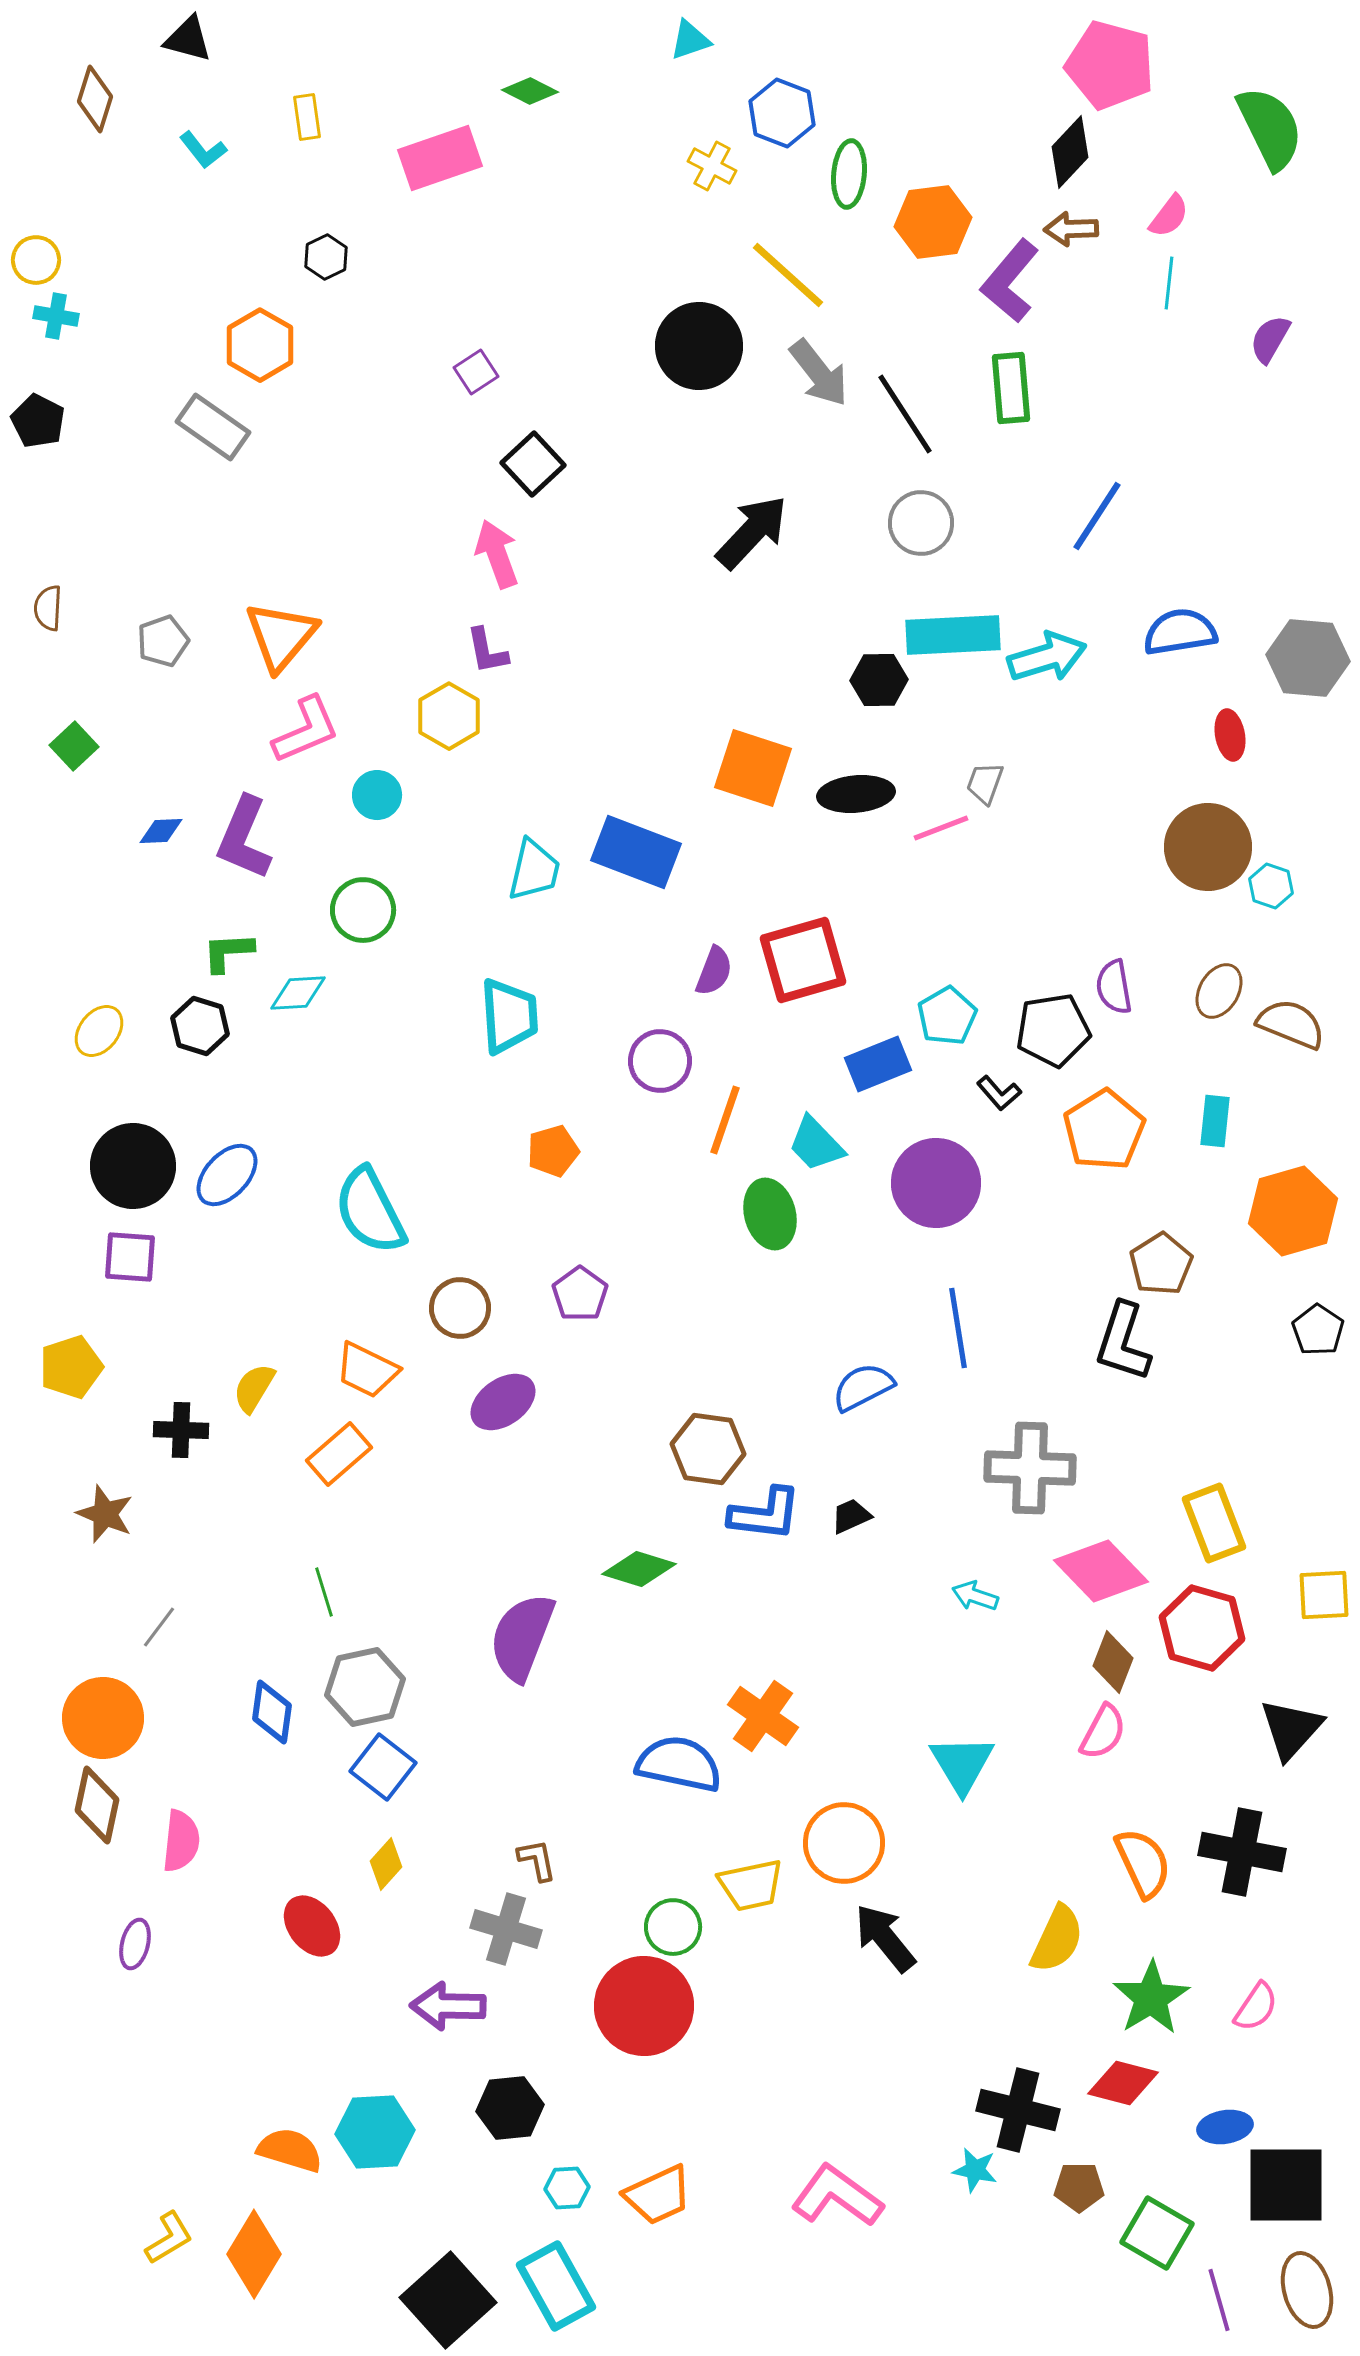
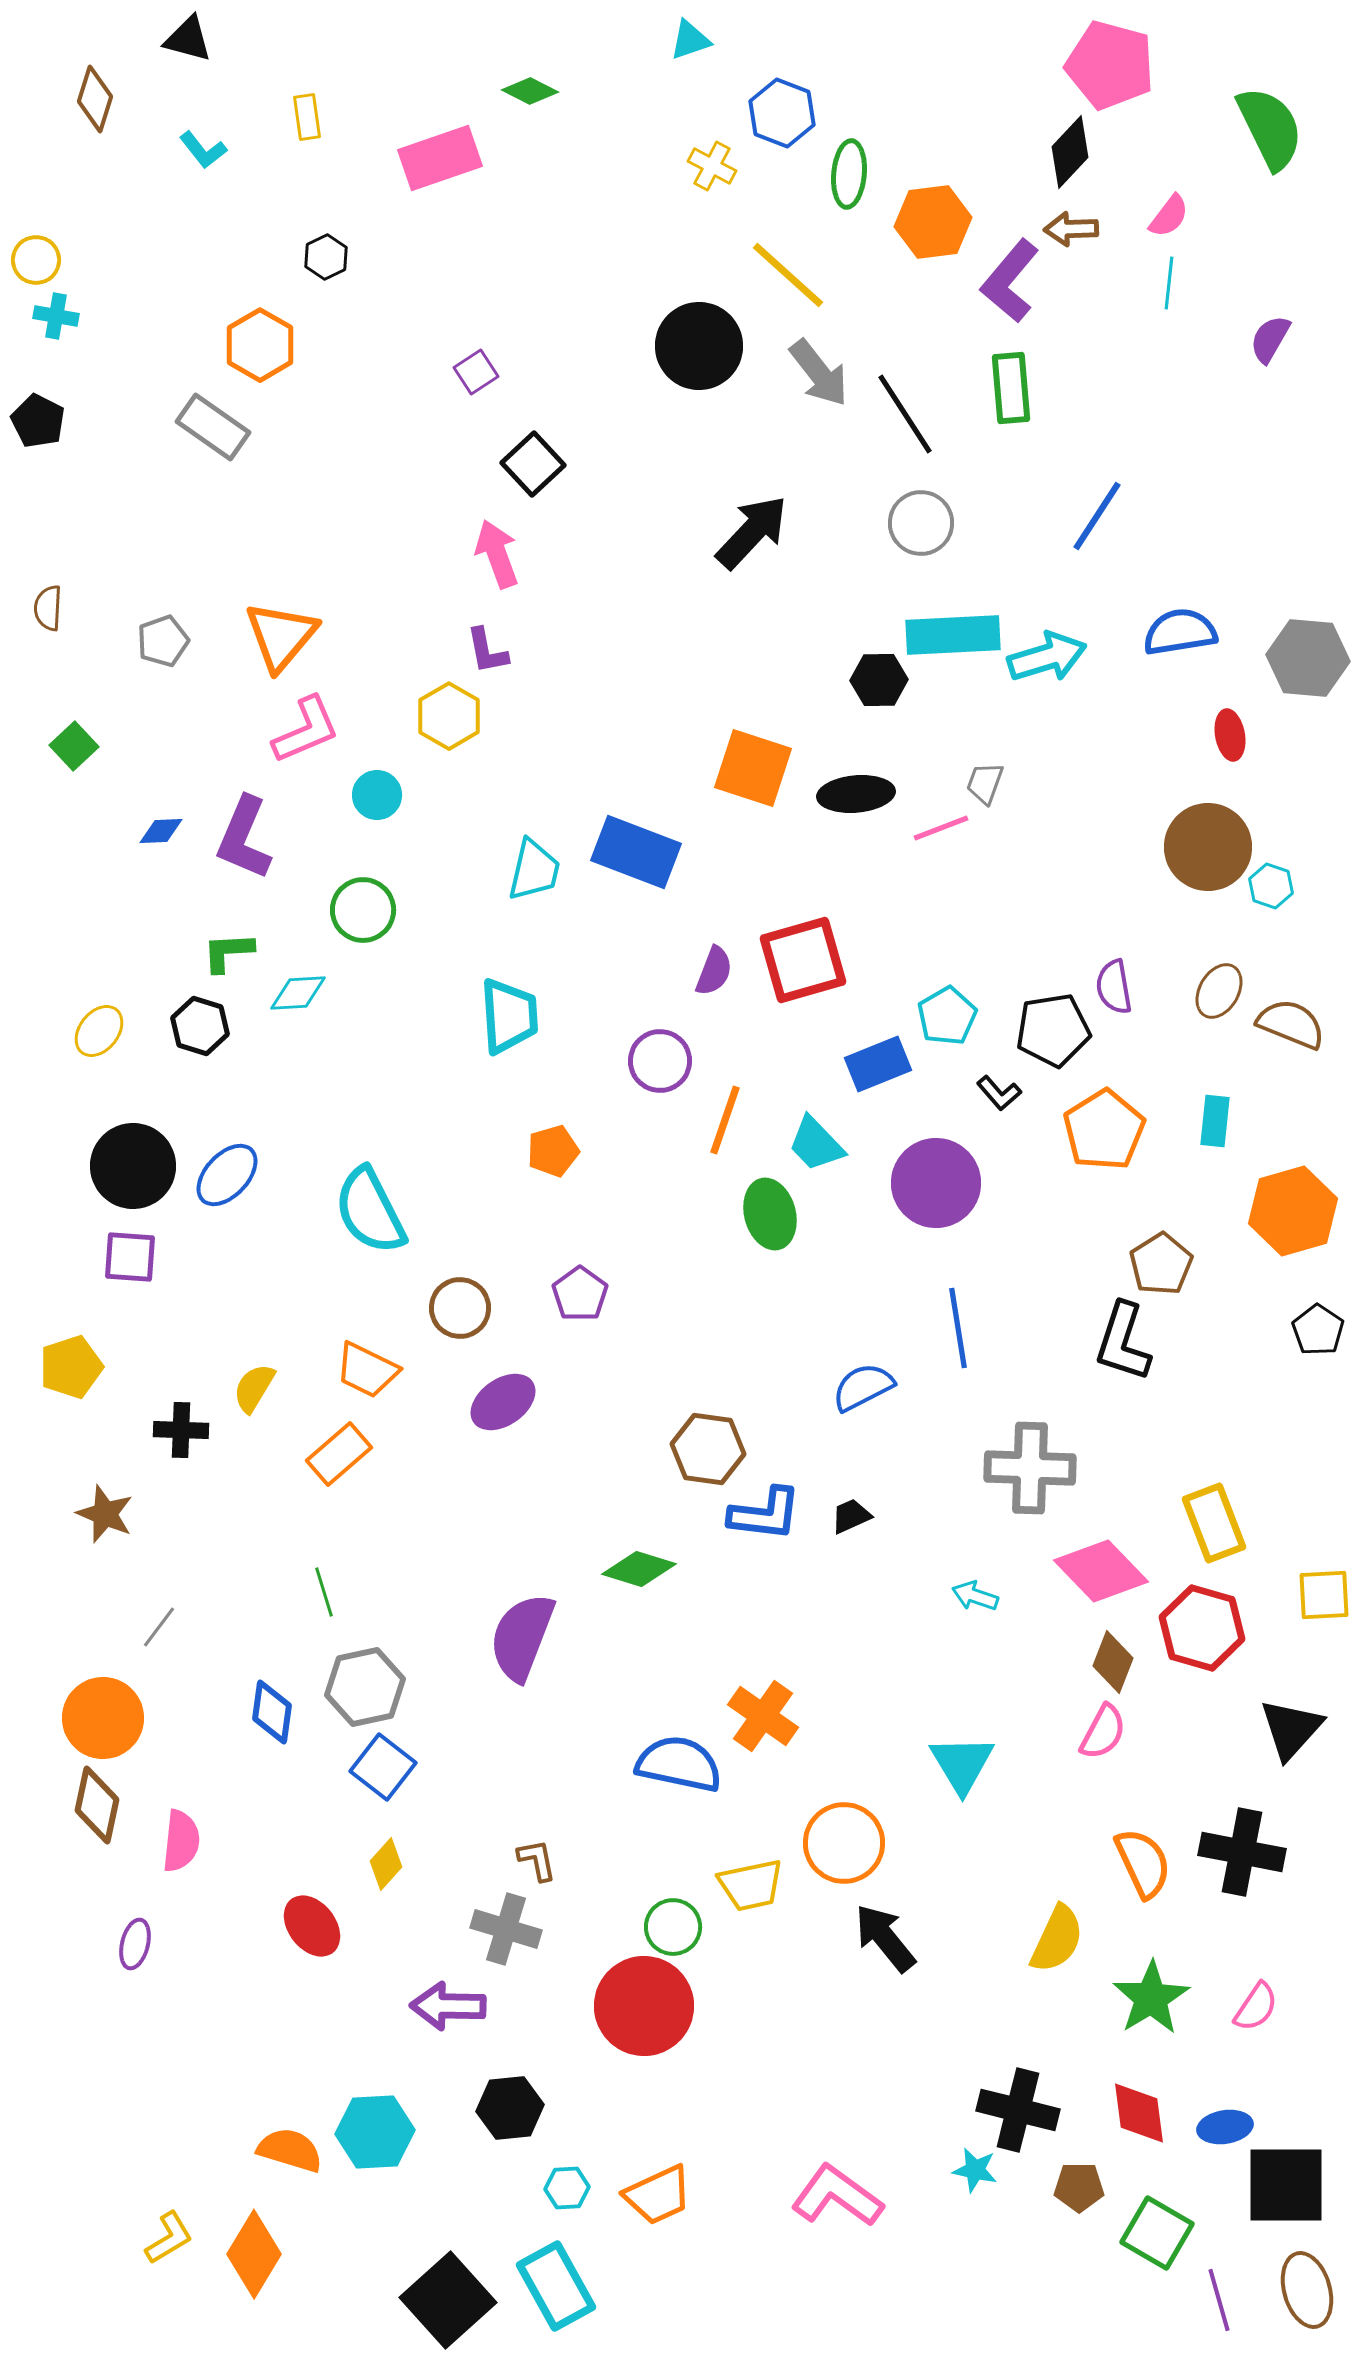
red diamond at (1123, 2083): moved 16 px right, 30 px down; rotated 68 degrees clockwise
